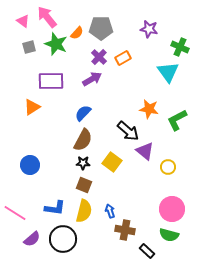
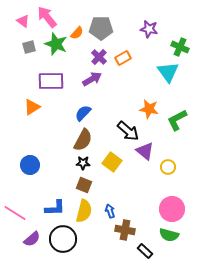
blue L-shape: rotated 10 degrees counterclockwise
black rectangle: moved 2 px left
